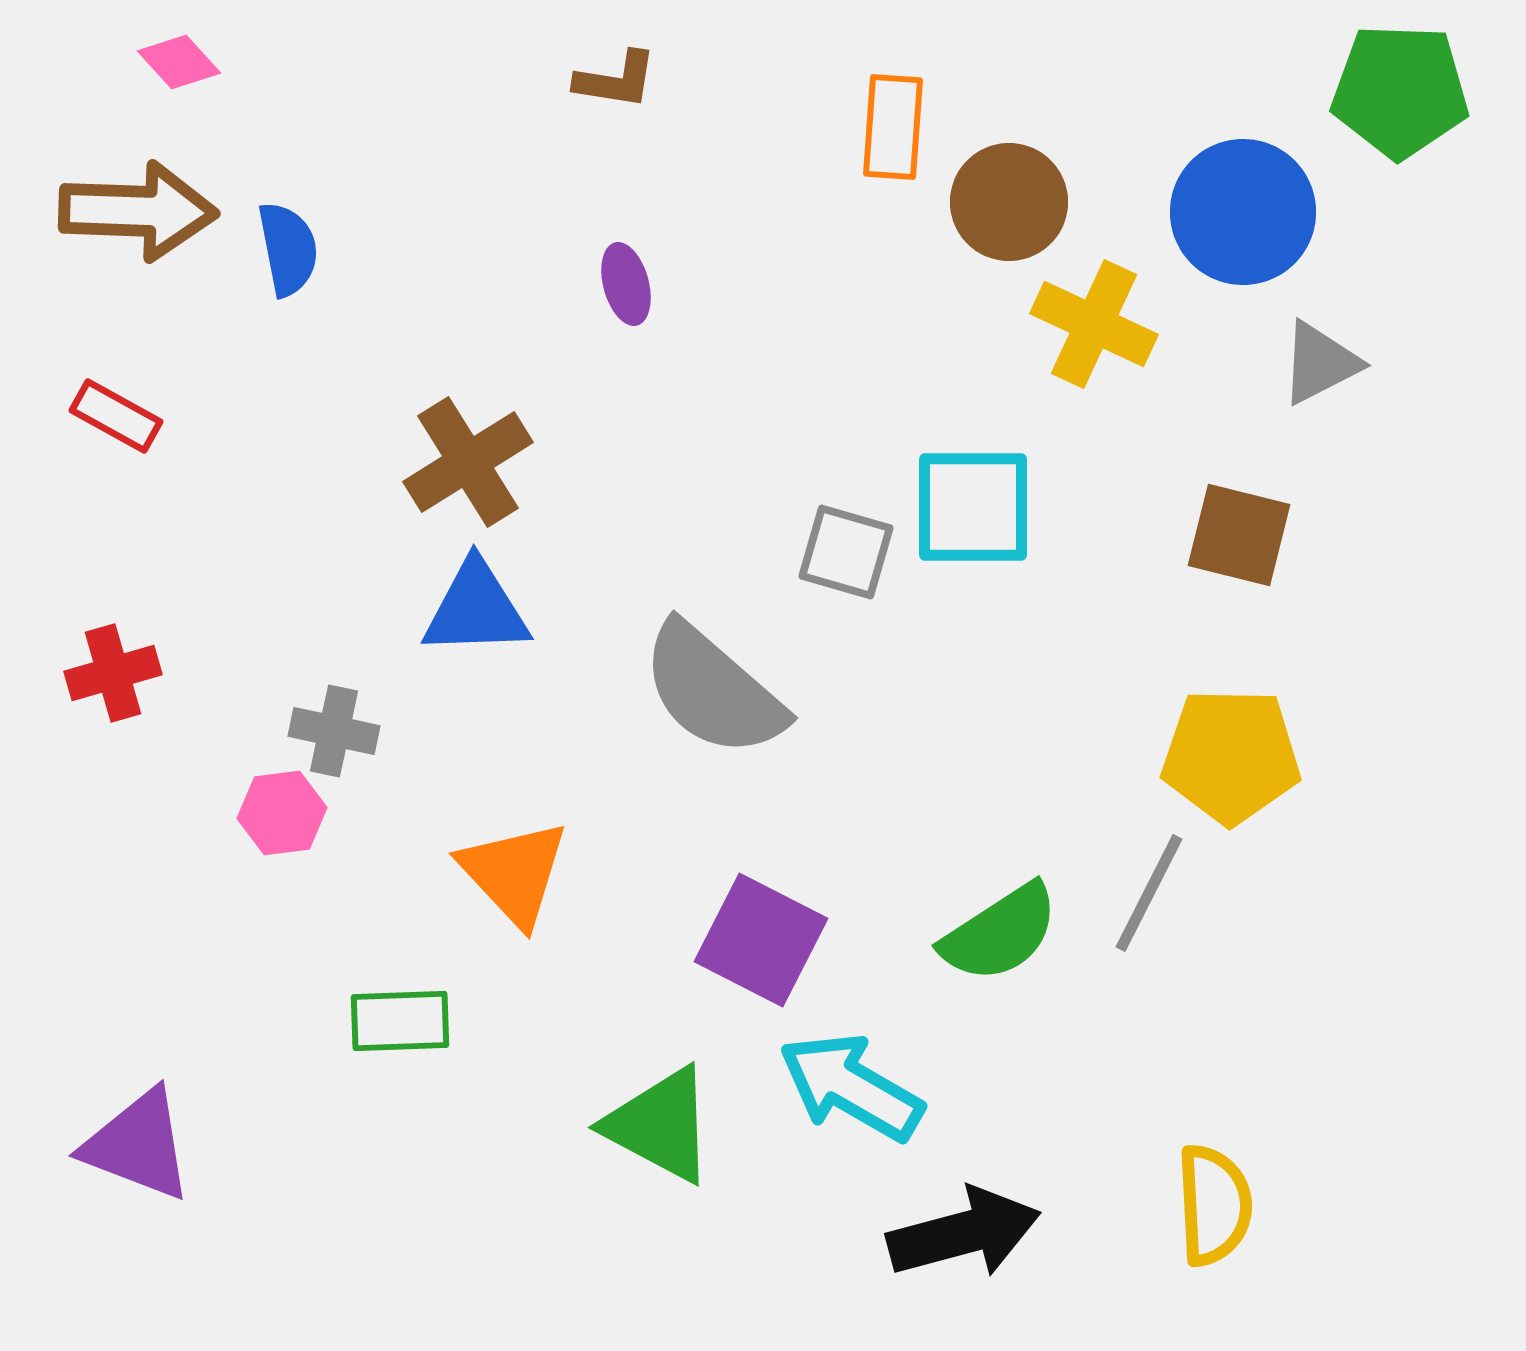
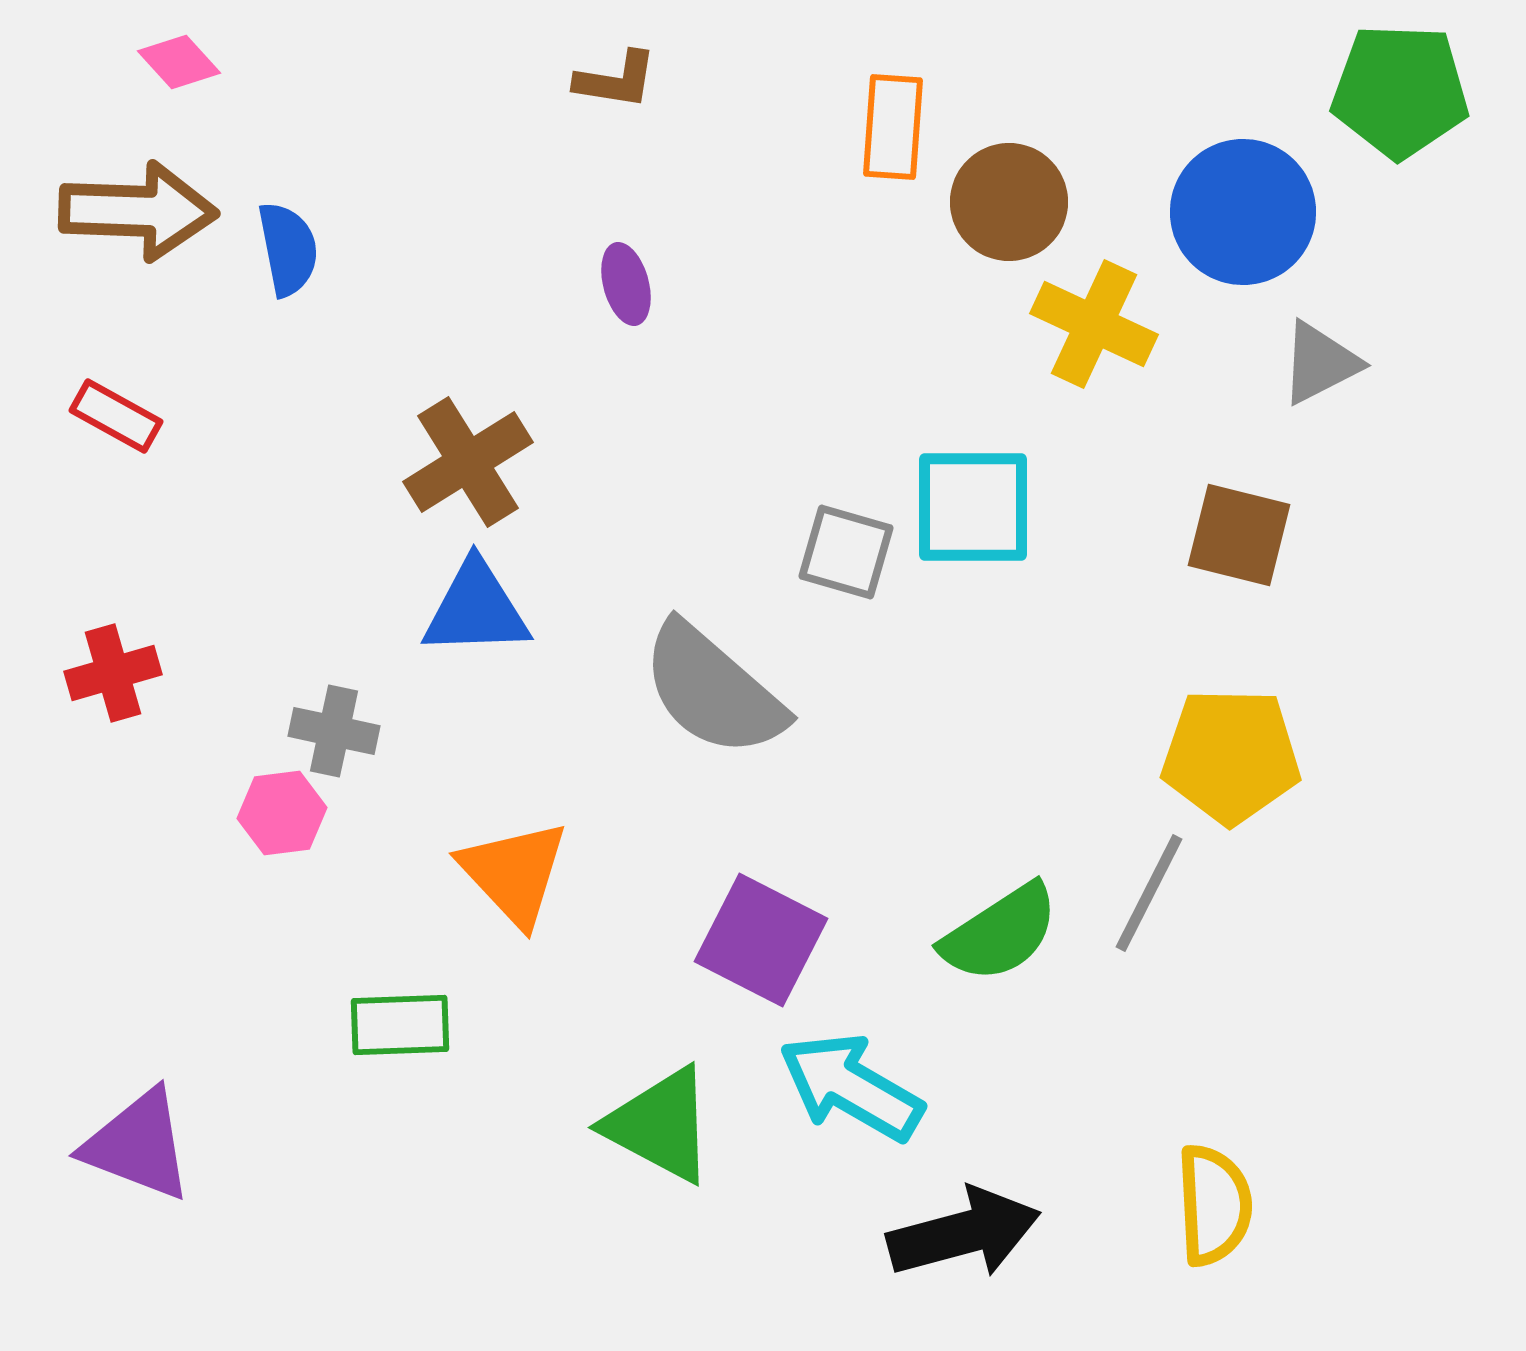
green rectangle: moved 4 px down
